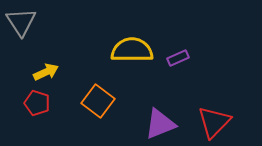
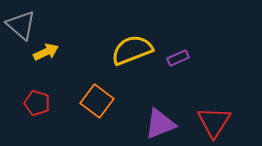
gray triangle: moved 3 px down; rotated 16 degrees counterclockwise
yellow semicircle: rotated 21 degrees counterclockwise
yellow arrow: moved 20 px up
orange square: moved 1 px left
red triangle: rotated 12 degrees counterclockwise
